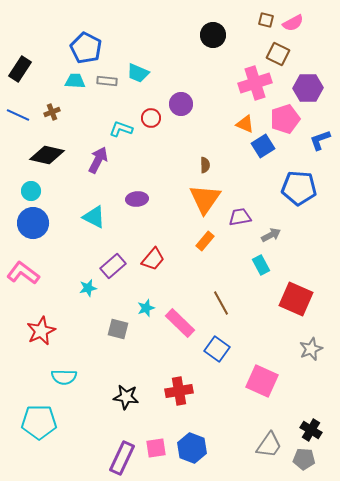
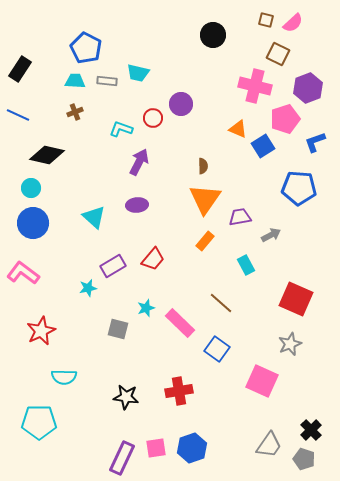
pink semicircle at (293, 23): rotated 15 degrees counterclockwise
cyan trapezoid at (138, 73): rotated 10 degrees counterclockwise
pink cross at (255, 83): moved 3 px down; rotated 32 degrees clockwise
purple hexagon at (308, 88): rotated 20 degrees counterclockwise
brown cross at (52, 112): moved 23 px right
red circle at (151, 118): moved 2 px right
orange triangle at (245, 124): moved 7 px left, 5 px down
blue L-shape at (320, 140): moved 5 px left, 2 px down
purple arrow at (98, 160): moved 41 px right, 2 px down
brown semicircle at (205, 165): moved 2 px left, 1 px down
cyan circle at (31, 191): moved 3 px up
purple ellipse at (137, 199): moved 6 px down
cyan triangle at (94, 217): rotated 15 degrees clockwise
cyan rectangle at (261, 265): moved 15 px left
purple rectangle at (113, 266): rotated 10 degrees clockwise
brown line at (221, 303): rotated 20 degrees counterclockwise
gray star at (311, 349): moved 21 px left, 5 px up
black cross at (311, 430): rotated 15 degrees clockwise
blue hexagon at (192, 448): rotated 20 degrees clockwise
gray pentagon at (304, 459): rotated 15 degrees clockwise
